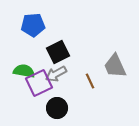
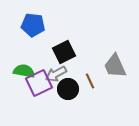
blue pentagon: rotated 10 degrees clockwise
black square: moved 6 px right
black circle: moved 11 px right, 19 px up
